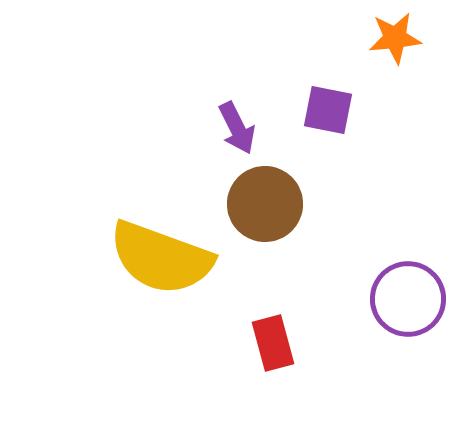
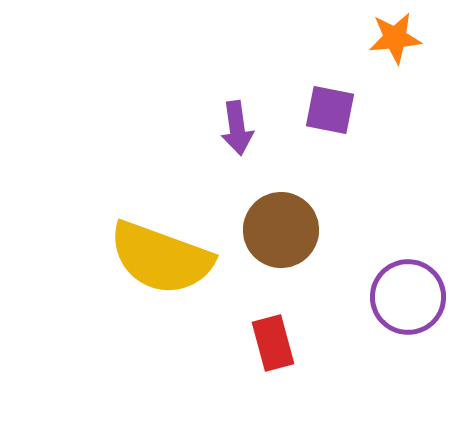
purple square: moved 2 px right
purple arrow: rotated 18 degrees clockwise
brown circle: moved 16 px right, 26 px down
purple circle: moved 2 px up
